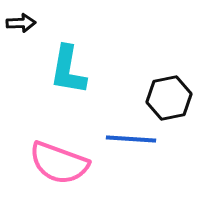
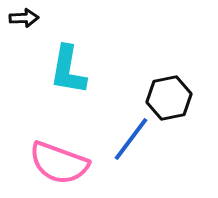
black arrow: moved 3 px right, 5 px up
blue line: rotated 57 degrees counterclockwise
